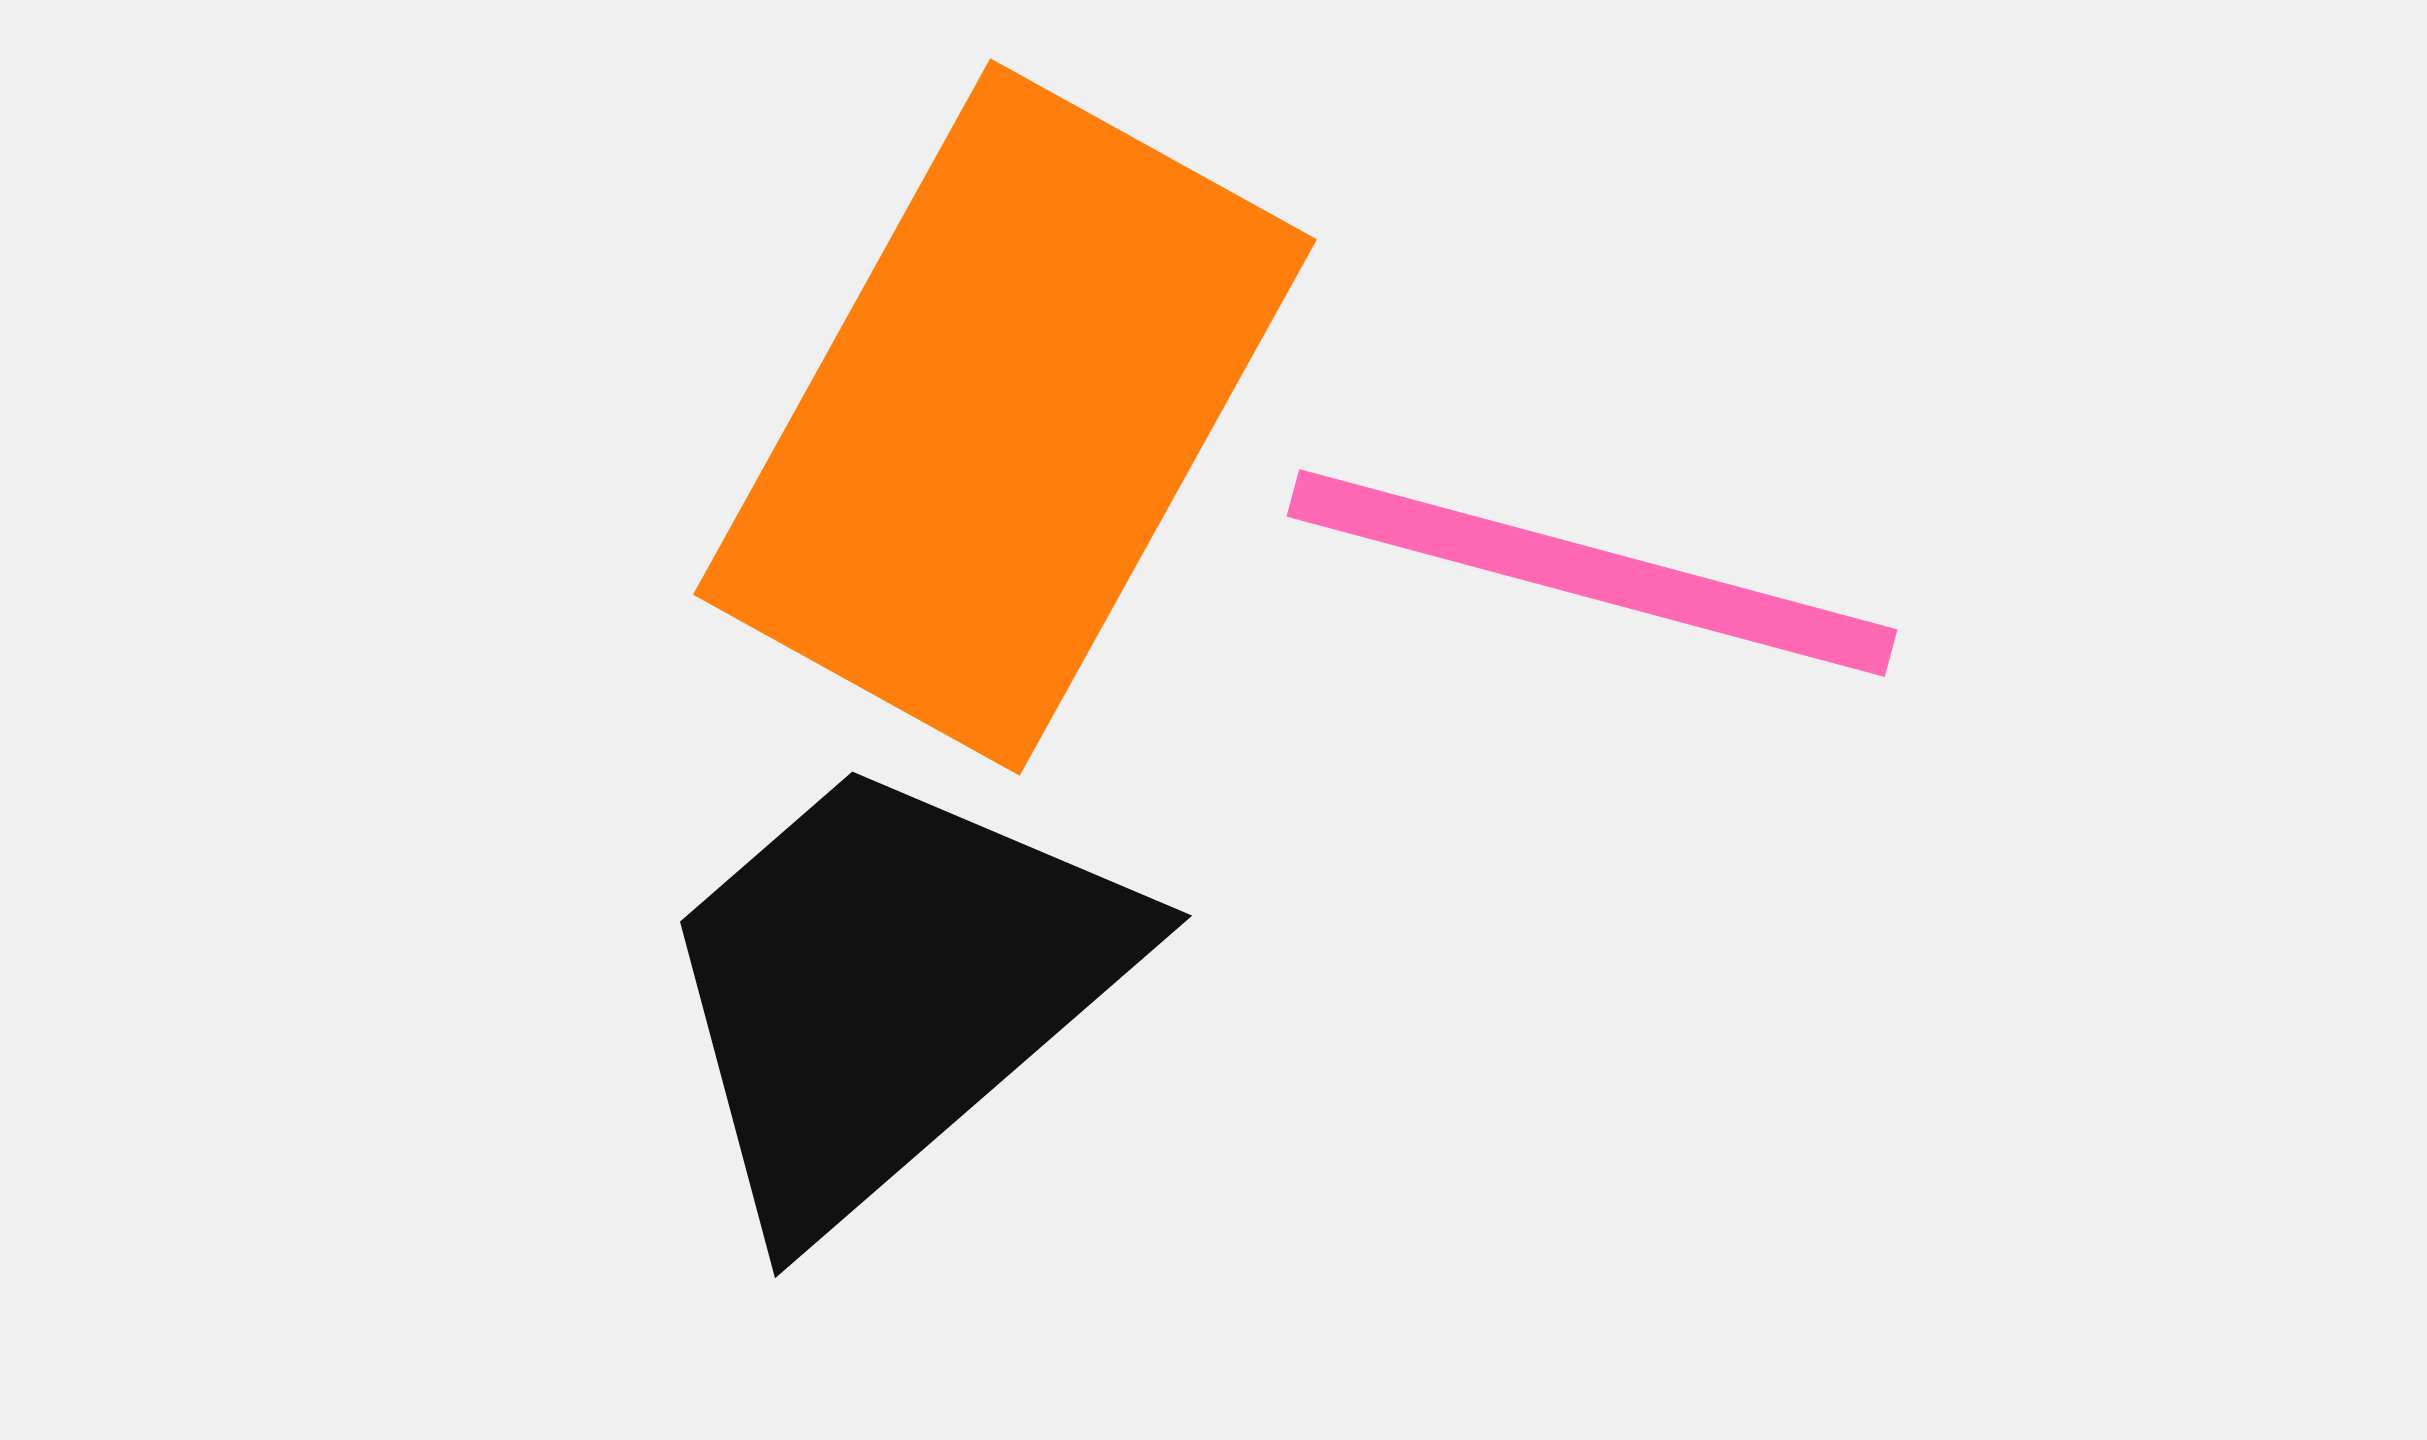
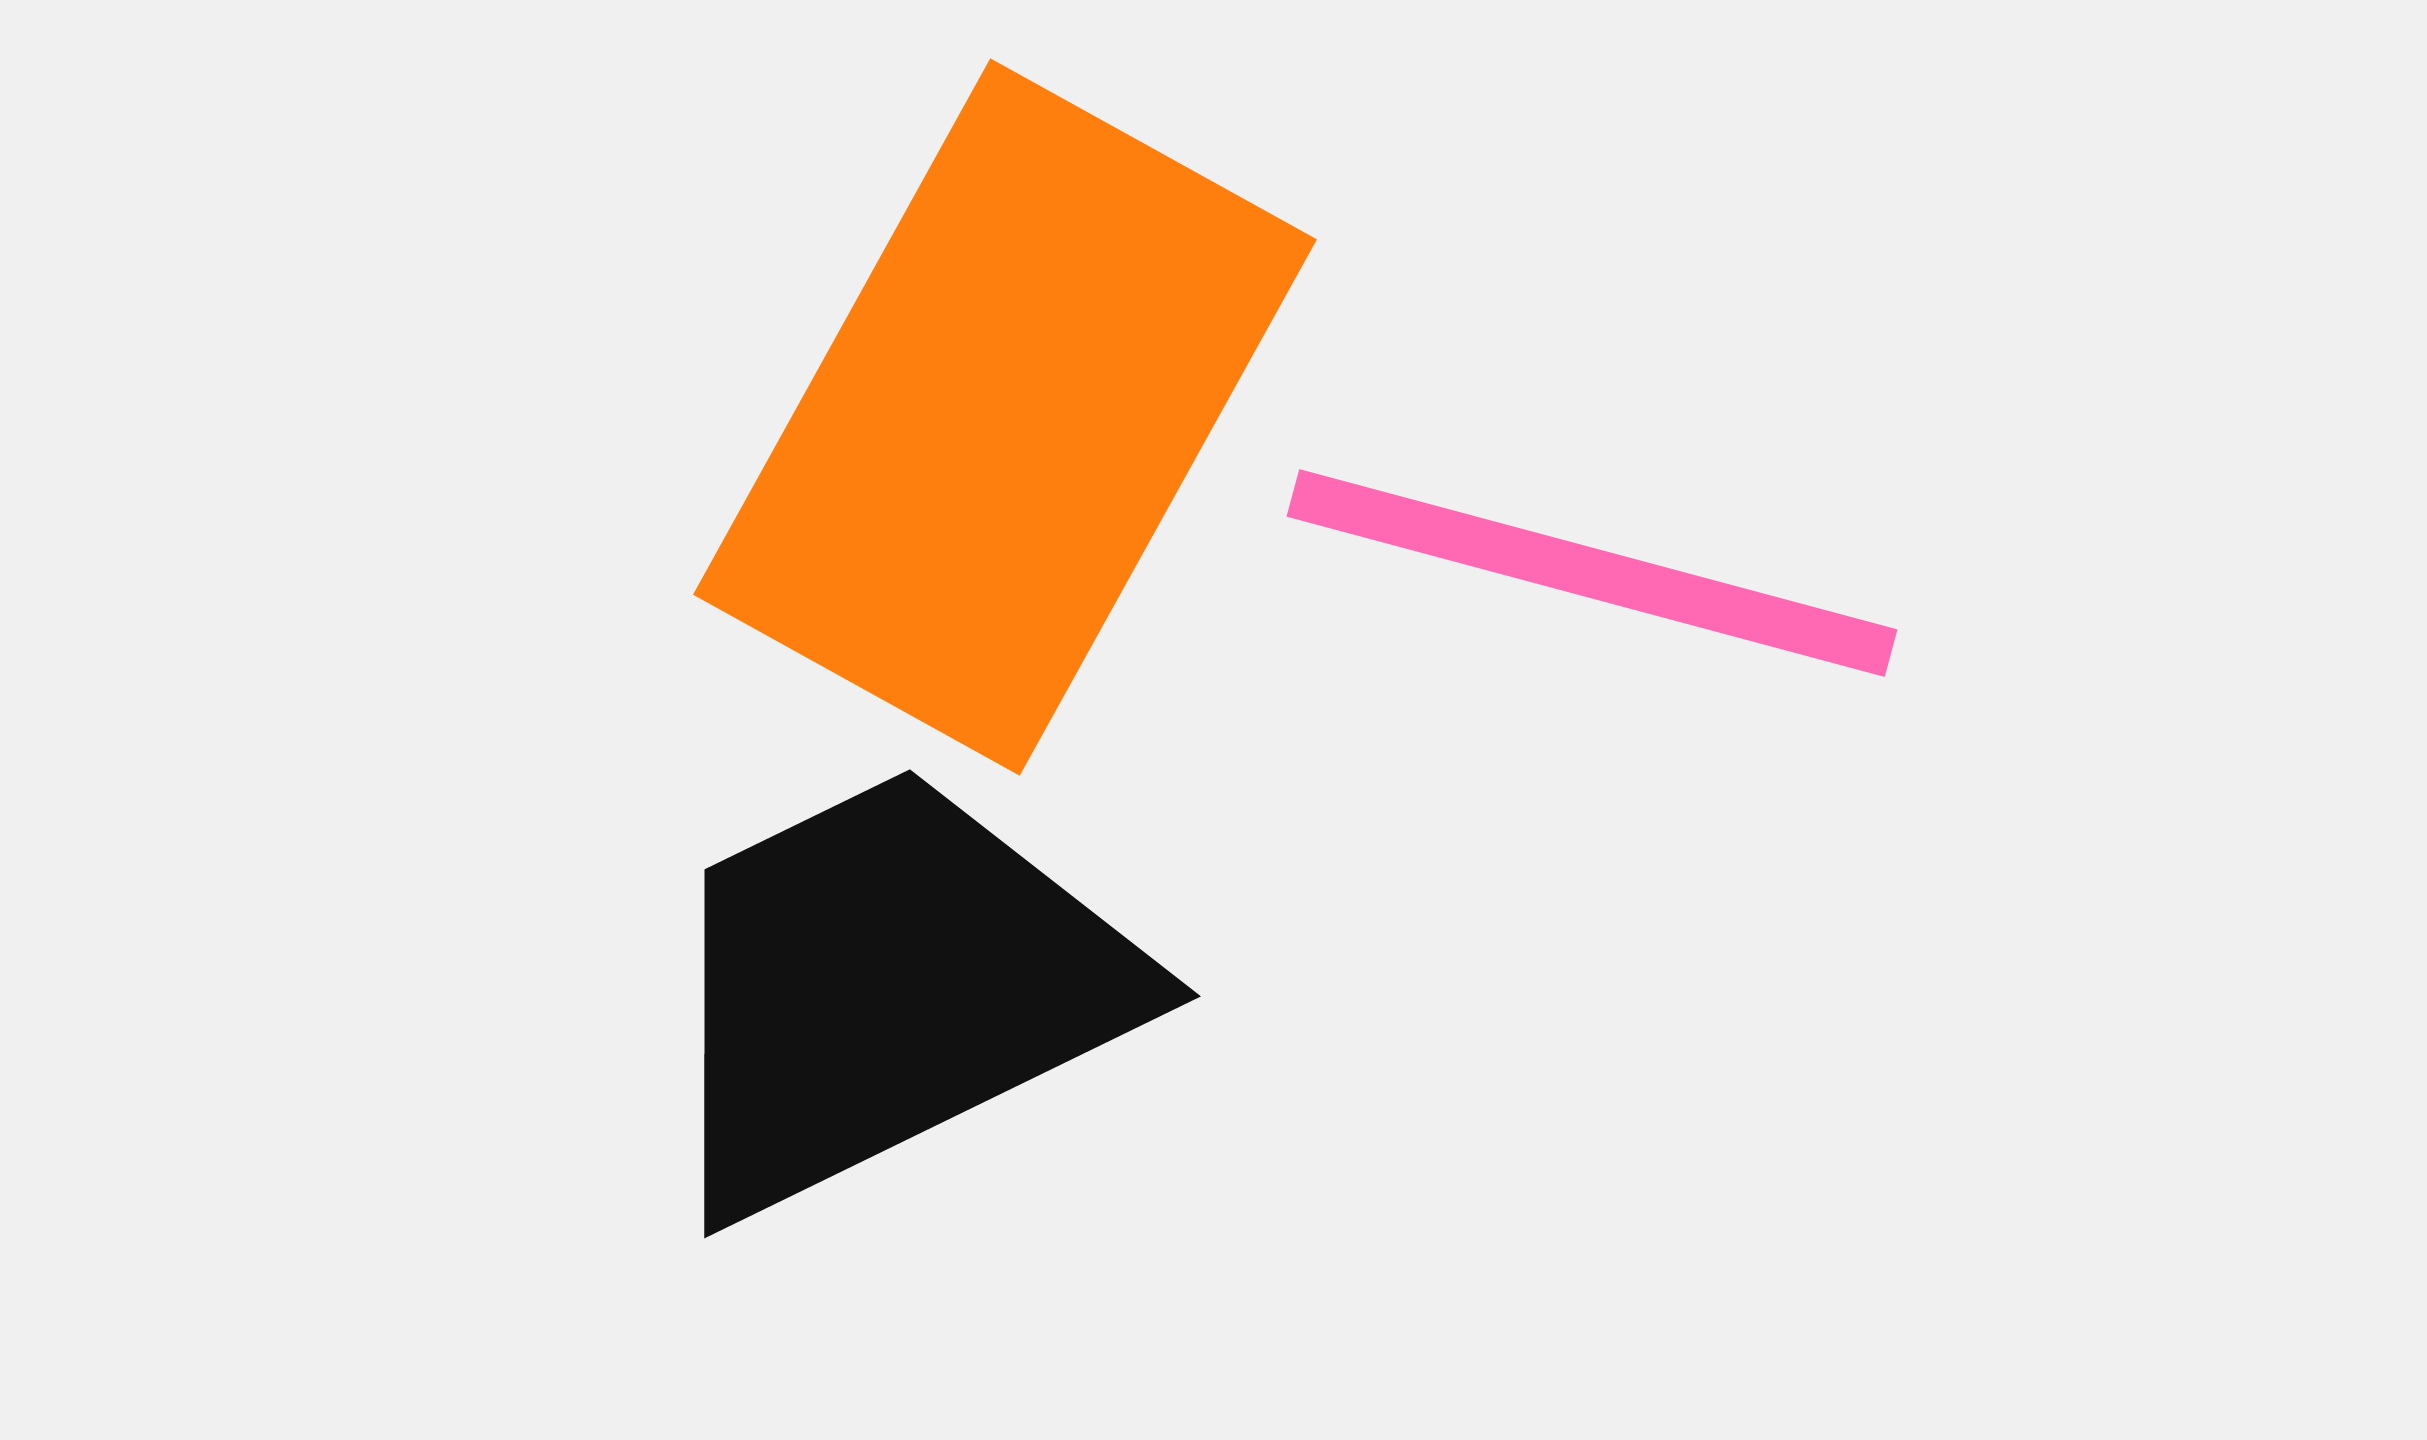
black trapezoid: rotated 15 degrees clockwise
